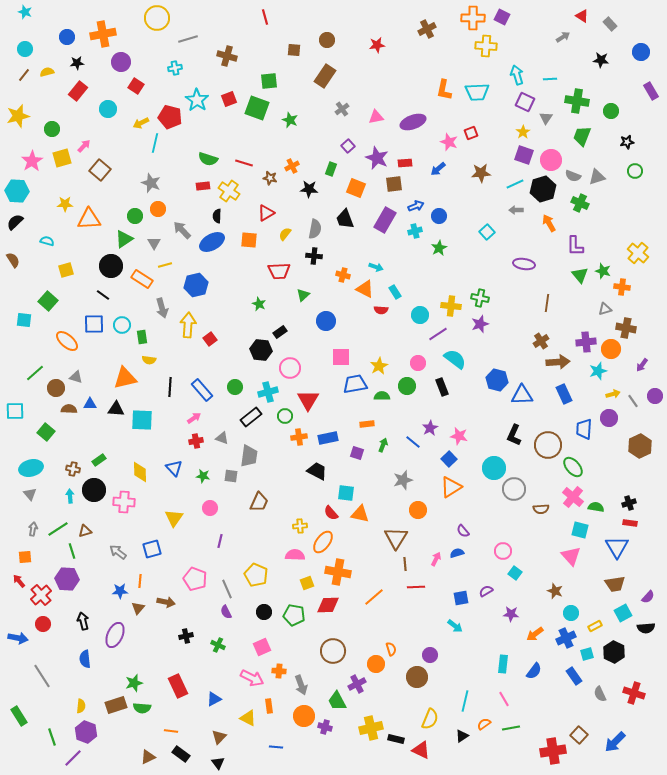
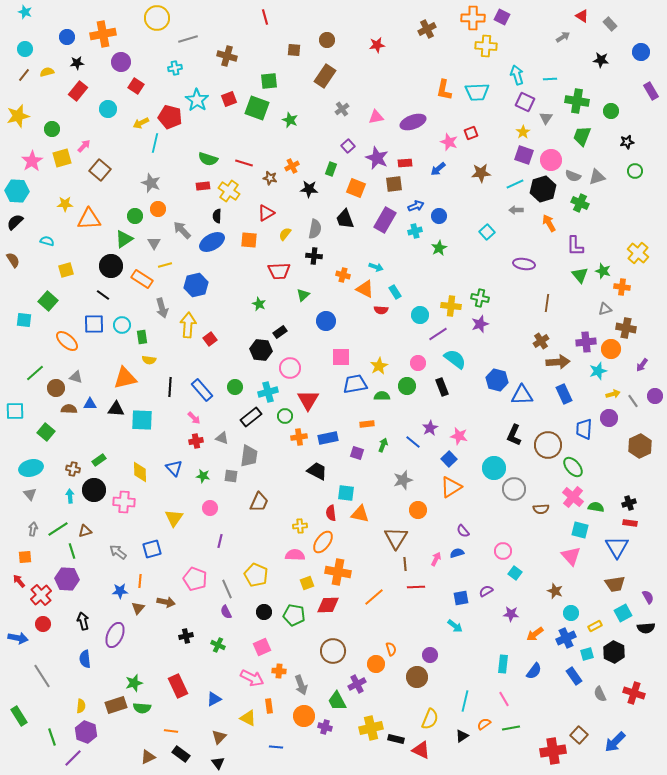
pink arrow at (194, 418): rotated 80 degrees clockwise
red semicircle at (331, 513): rotated 35 degrees clockwise
purple semicircle at (648, 597): rotated 72 degrees counterclockwise
